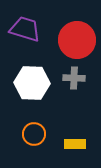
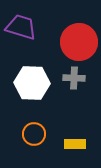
purple trapezoid: moved 4 px left, 2 px up
red circle: moved 2 px right, 2 px down
